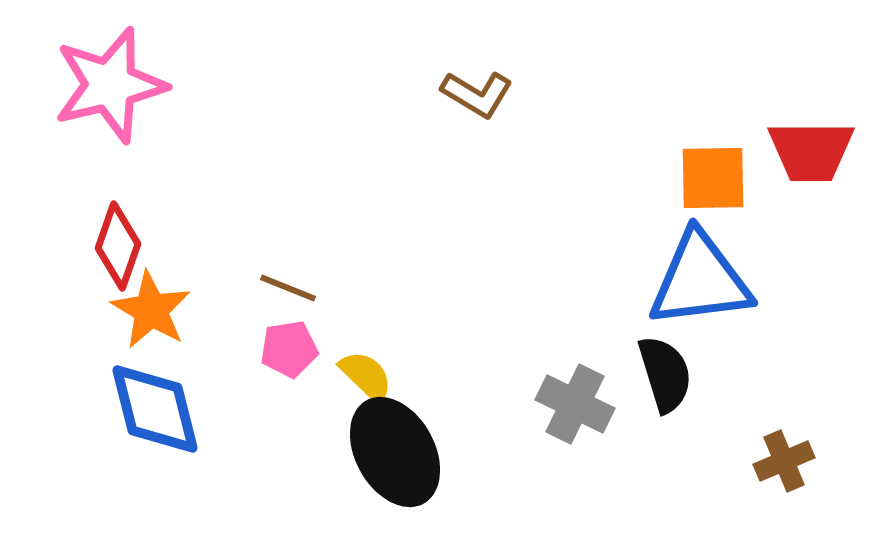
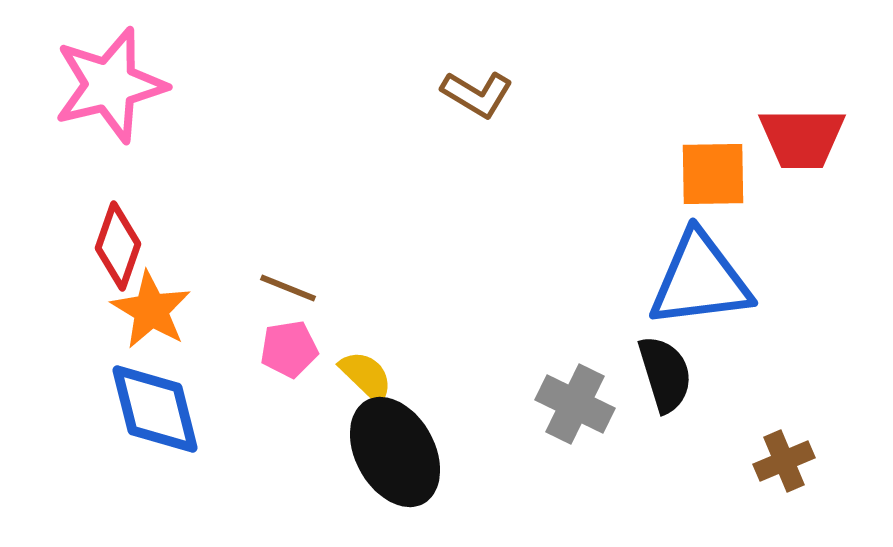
red trapezoid: moved 9 px left, 13 px up
orange square: moved 4 px up
